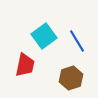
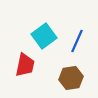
blue line: rotated 55 degrees clockwise
brown hexagon: rotated 10 degrees clockwise
